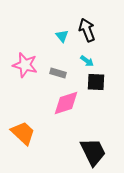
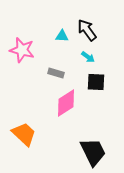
black arrow: rotated 15 degrees counterclockwise
cyan triangle: rotated 48 degrees counterclockwise
cyan arrow: moved 1 px right, 4 px up
pink star: moved 3 px left, 15 px up
gray rectangle: moved 2 px left
pink diamond: rotated 16 degrees counterclockwise
orange trapezoid: moved 1 px right, 1 px down
